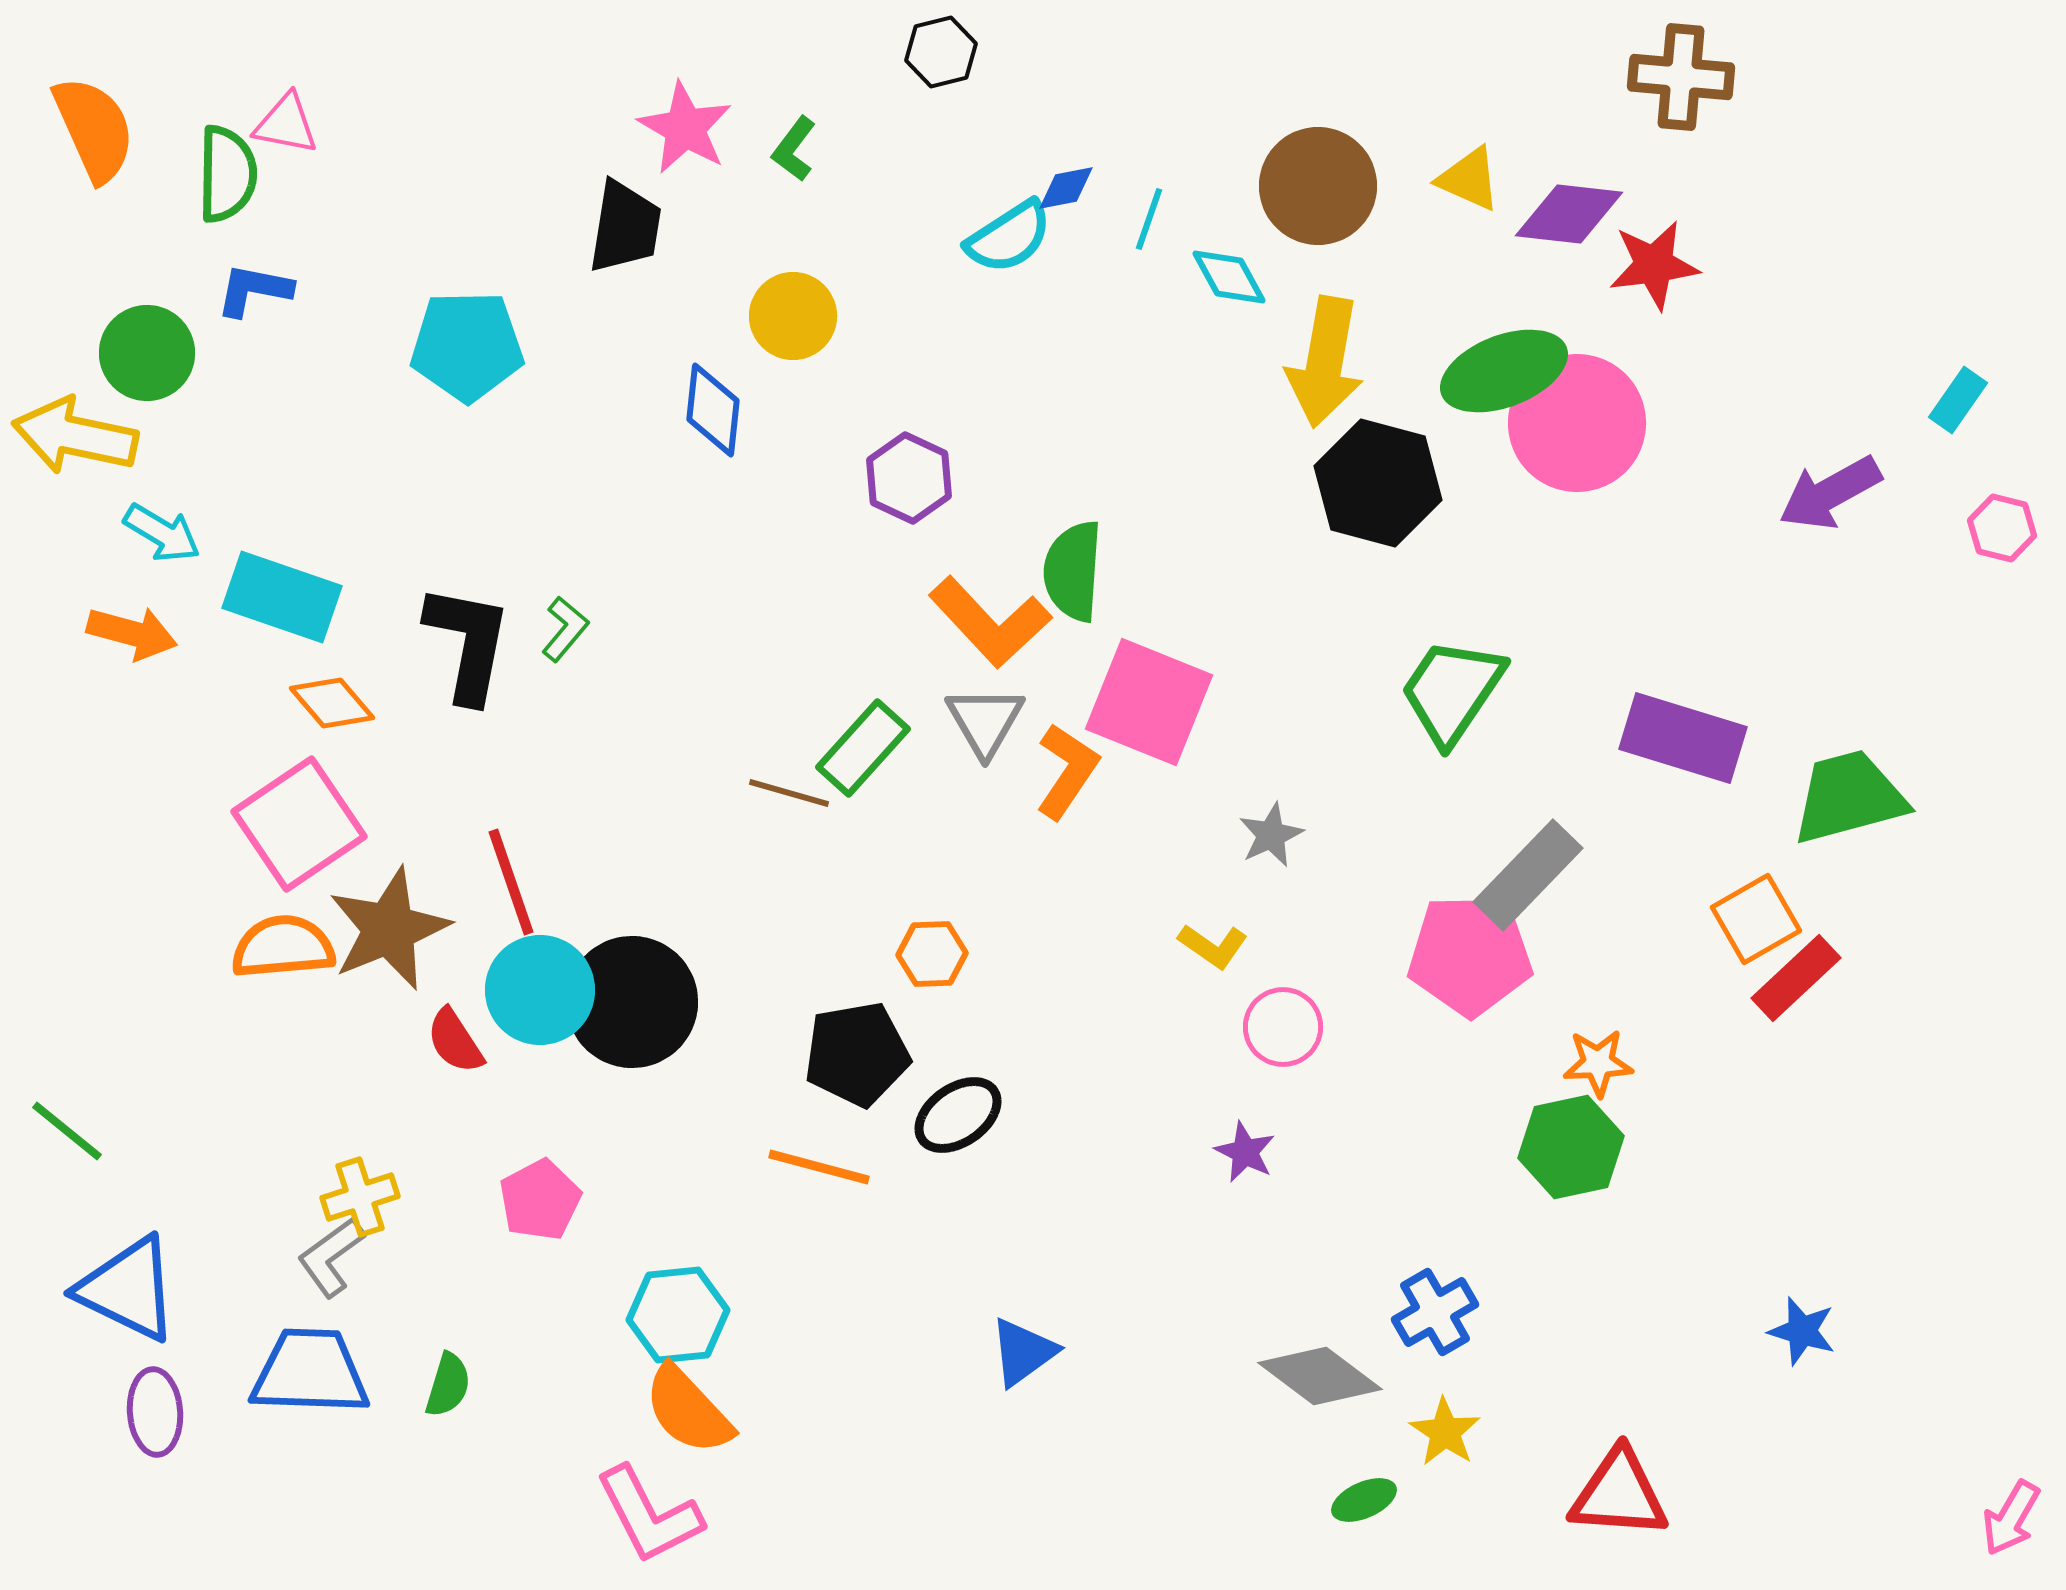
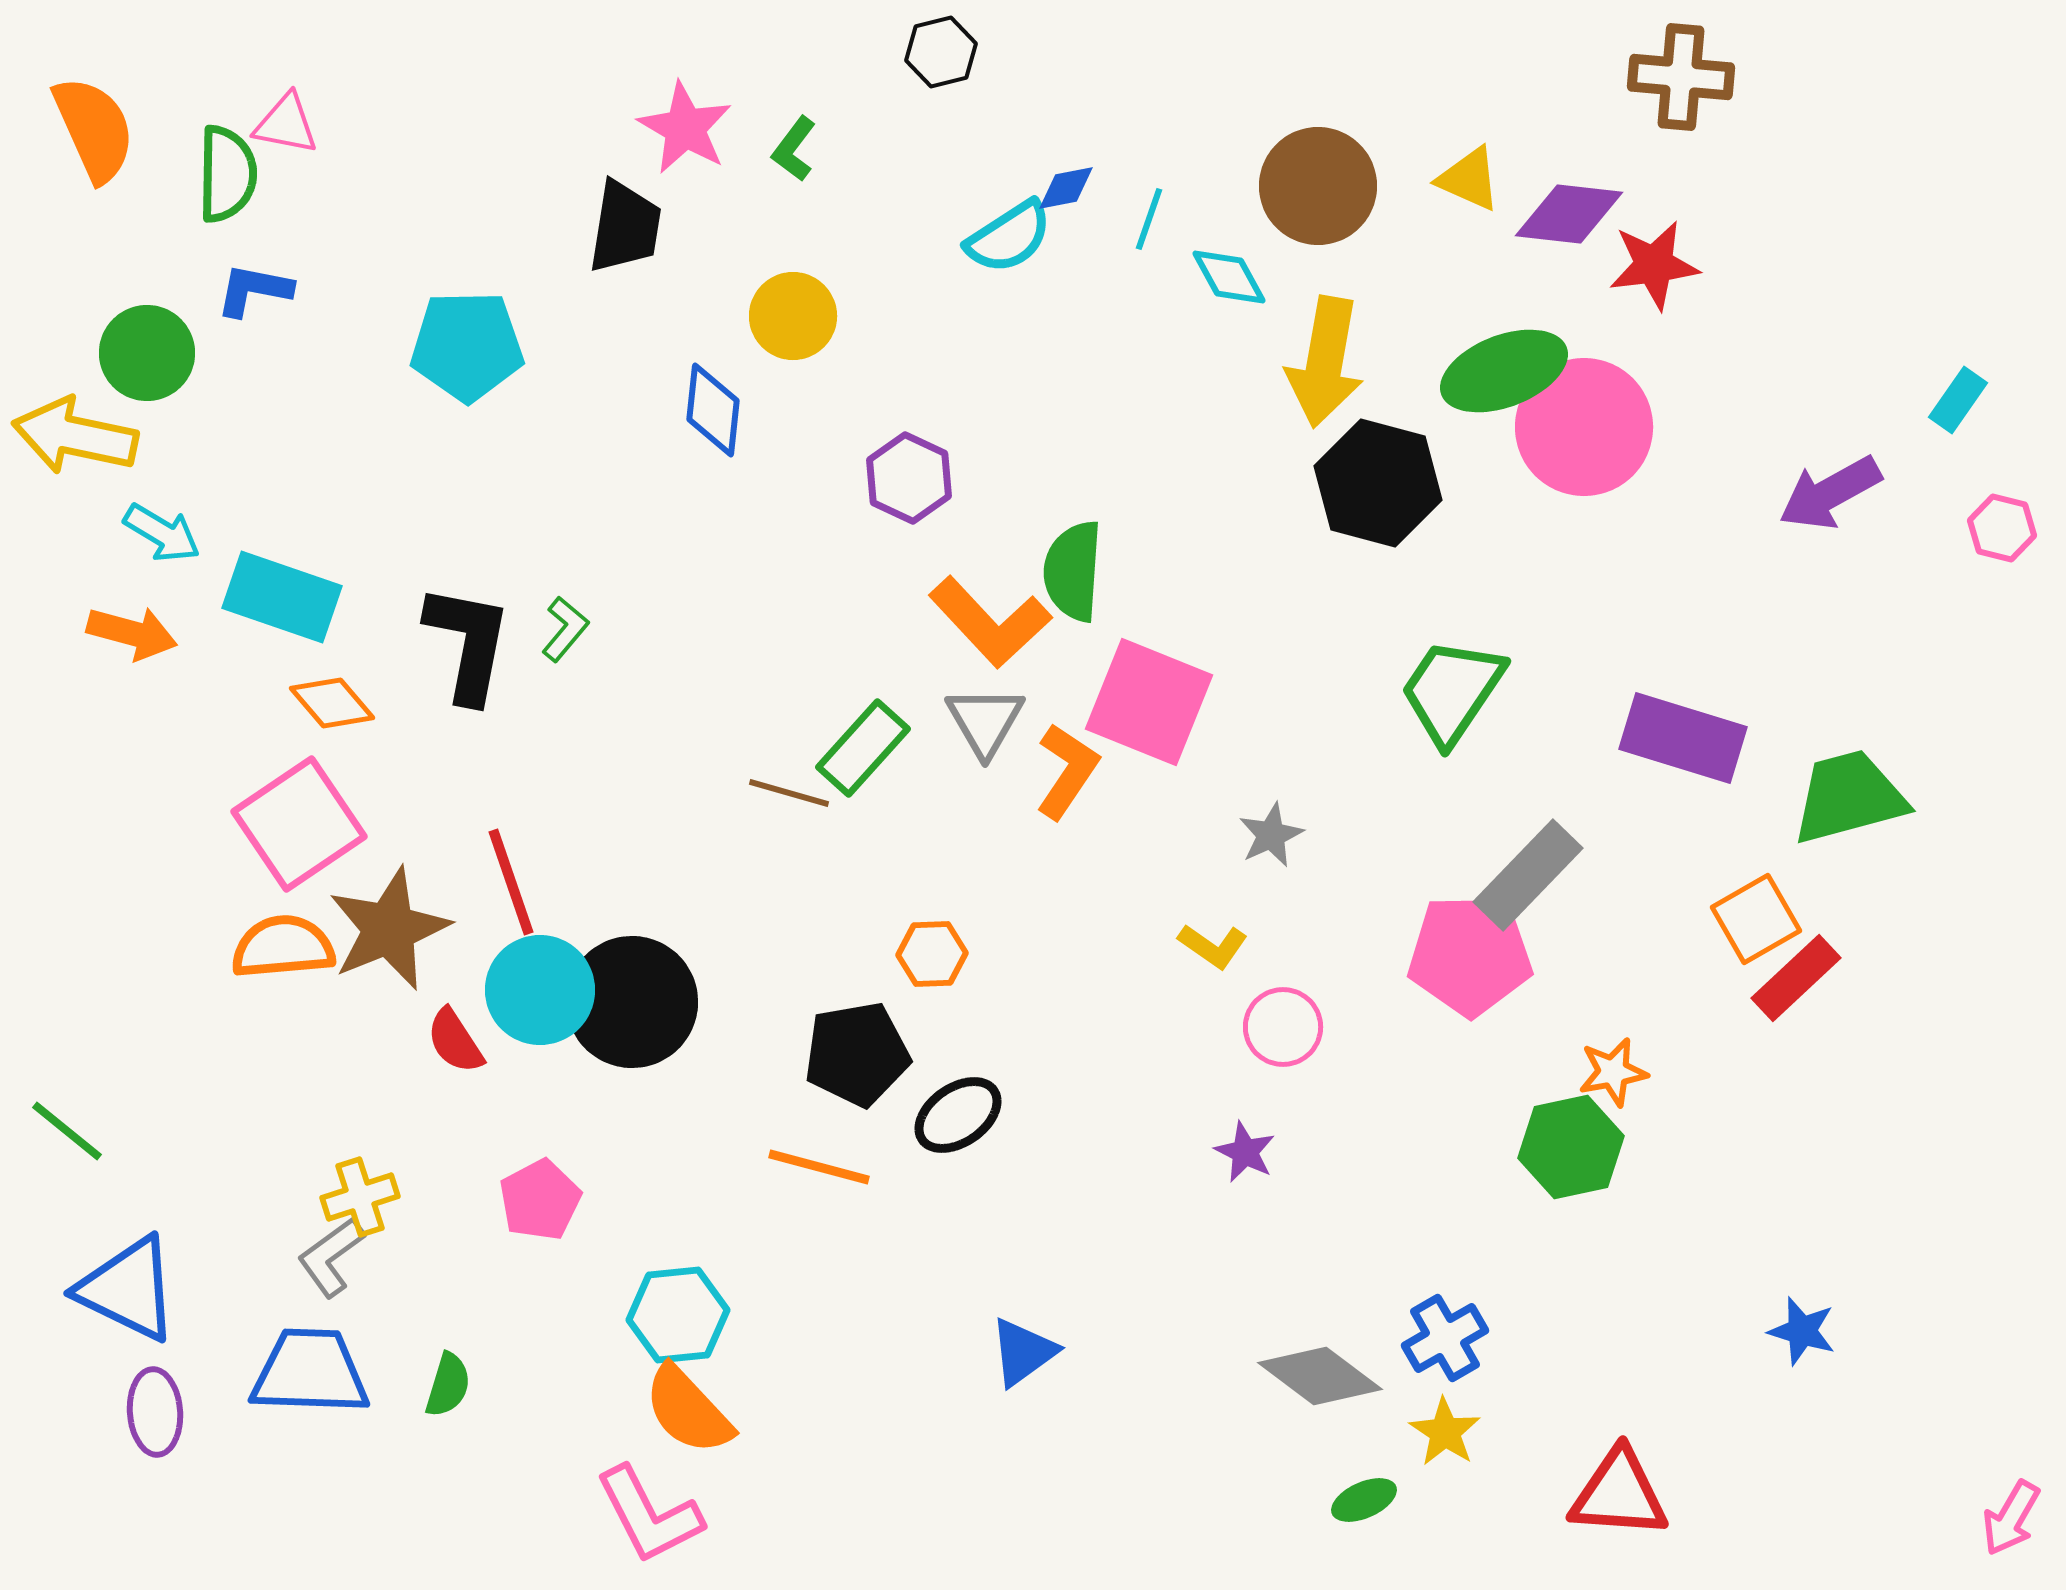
pink circle at (1577, 423): moved 7 px right, 4 px down
orange star at (1598, 1063): moved 15 px right, 9 px down; rotated 8 degrees counterclockwise
blue cross at (1435, 1312): moved 10 px right, 26 px down
